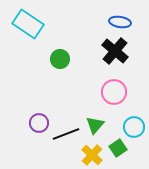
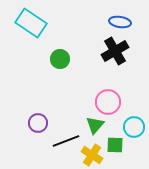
cyan rectangle: moved 3 px right, 1 px up
black cross: rotated 20 degrees clockwise
pink circle: moved 6 px left, 10 px down
purple circle: moved 1 px left
black line: moved 7 px down
green square: moved 3 px left, 3 px up; rotated 36 degrees clockwise
yellow cross: rotated 10 degrees counterclockwise
